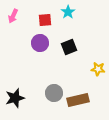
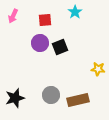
cyan star: moved 7 px right
black square: moved 9 px left
gray circle: moved 3 px left, 2 px down
